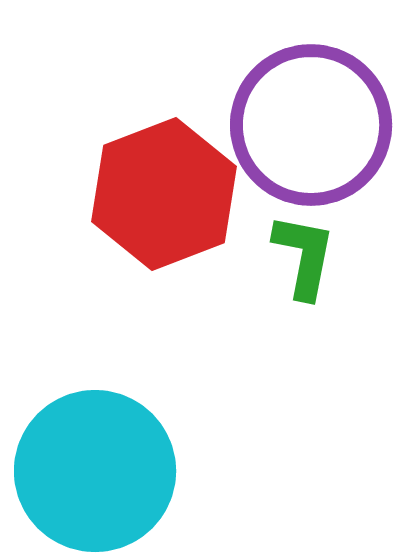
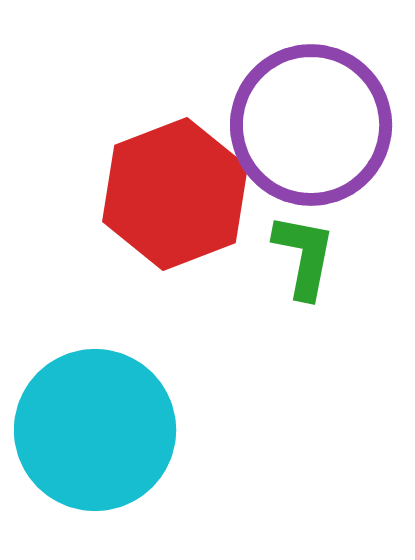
red hexagon: moved 11 px right
cyan circle: moved 41 px up
